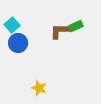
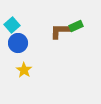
yellow star: moved 15 px left, 18 px up; rotated 14 degrees clockwise
